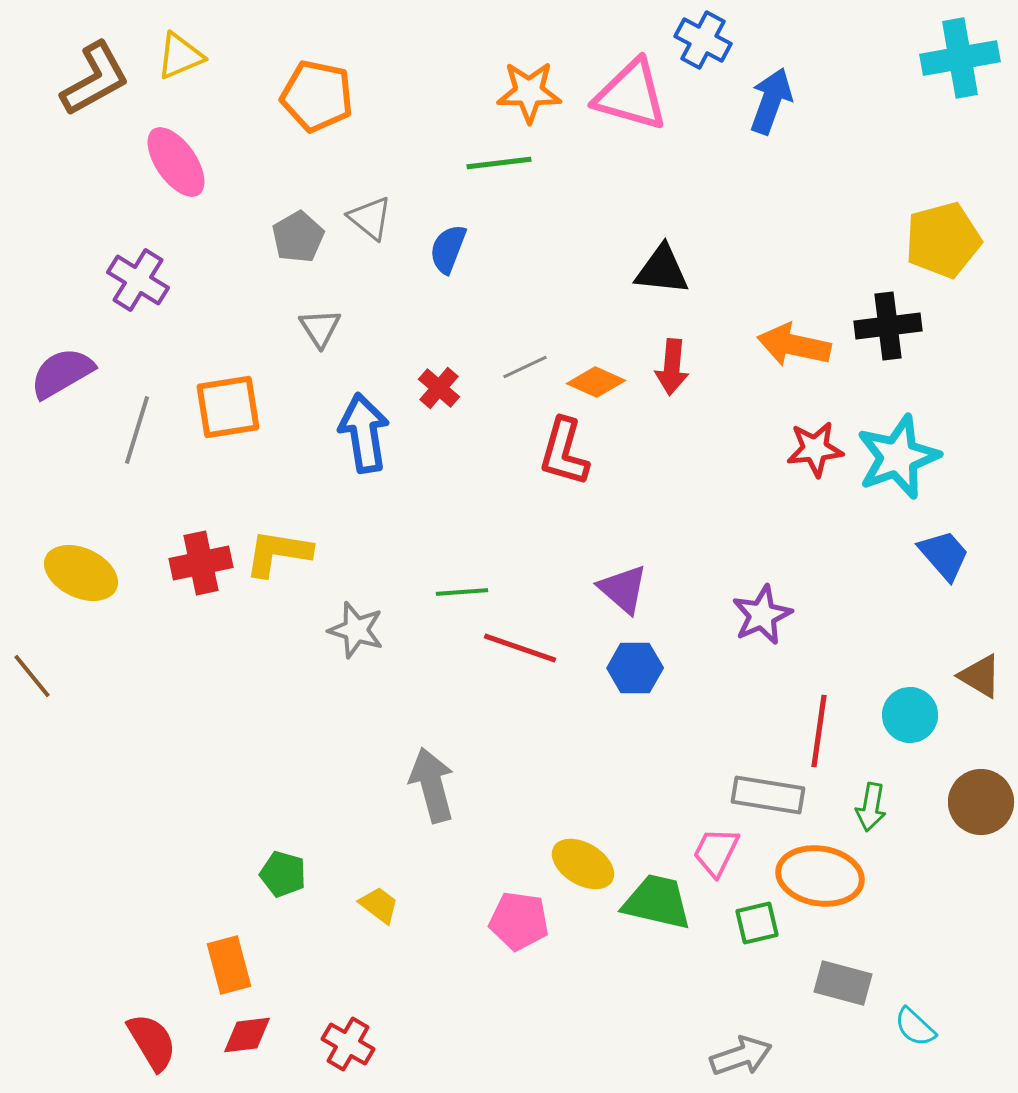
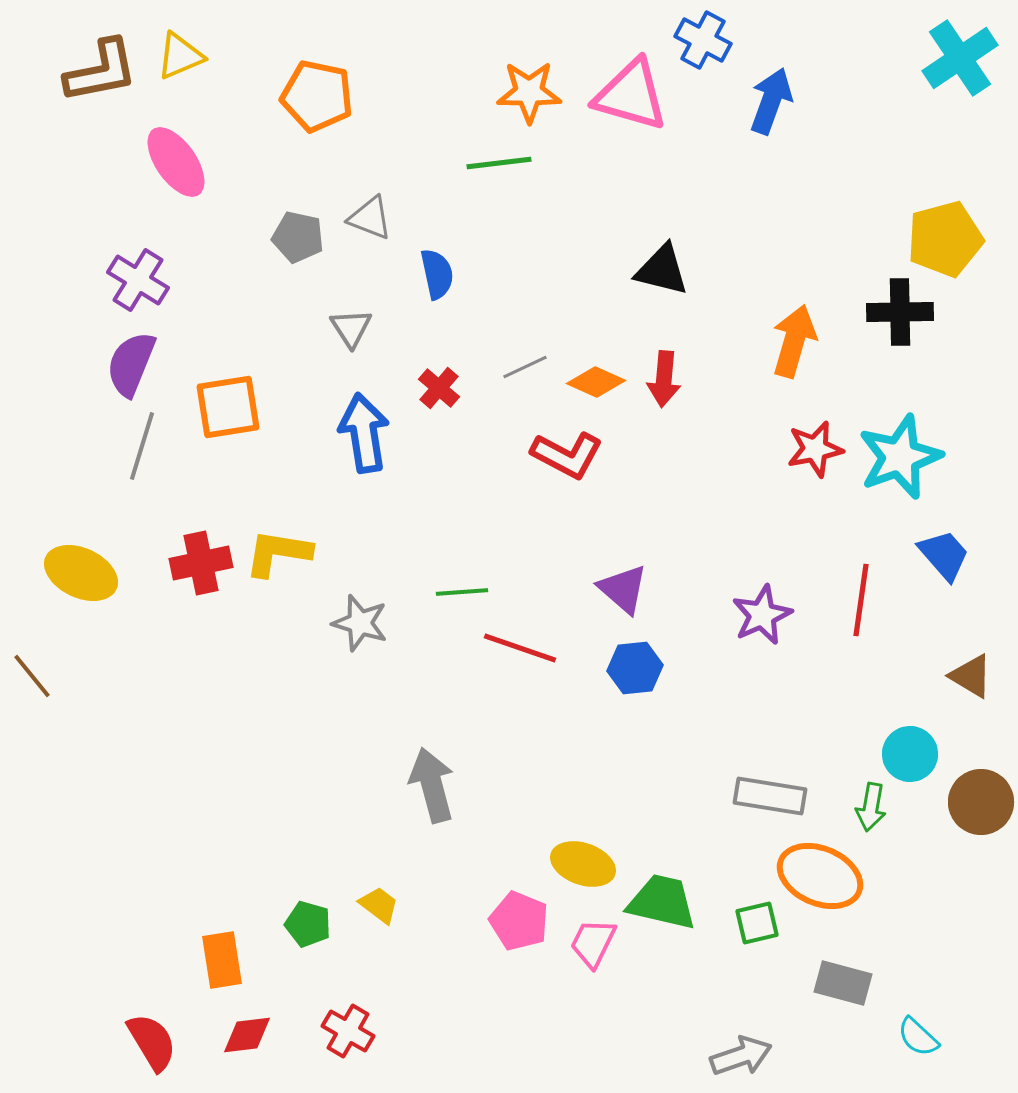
cyan cross at (960, 58): rotated 24 degrees counterclockwise
brown L-shape at (95, 79): moved 6 px right, 8 px up; rotated 18 degrees clockwise
gray triangle at (370, 218): rotated 18 degrees counterclockwise
gray pentagon at (298, 237): rotated 30 degrees counterclockwise
yellow pentagon at (943, 240): moved 2 px right, 1 px up
blue semicircle at (448, 249): moved 11 px left, 25 px down; rotated 147 degrees clockwise
black triangle at (662, 270): rotated 8 degrees clockwise
black cross at (888, 326): moved 12 px right, 14 px up; rotated 6 degrees clockwise
gray triangle at (320, 328): moved 31 px right
orange arrow at (794, 345): moved 4 px up; rotated 94 degrees clockwise
red arrow at (672, 367): moved 8 px left, 12 px down
purple semicircle at (62, 373): moved 69 px right, 9 px up; rotated 38 degrees counterclockwise
gray line at (137, 430): moved 5 px right, 16 px down
red star at (815, 449): rotated 6 degrees counterclockwise
red L-shape at (564, 452): moved 3 px right, 3 px down; rotated 78 degrees counterclockwise
cyan star at (898, 457): moved 2 px right
gray star at (356, 630): moved 4 px right, 7 px up
blue hexagon at (635, 668): rotated 6 degrees counterclockwise
brown triangle at (980, 676): moved 9 px left
cyan circle at (910, 715): moved 39 px down
red line at (819, 731): moved 42 px right, 131 px up
gray rectangle at (768, 795): moved 2 px right, 1 px down
pink trapezoid at (716, 852): moved 123 px left, 91 px down
yellow ellipse at (583, 864): rotated 12 degrees counterclockwise
green pentagon at (283, 874): moved 25 px right, 50 px down
orange ellipse at (820, 876): rotated 14 degrees clockwise
green trapezoid at (657, 902): moved 5 px right
pink pentagon at (519, 921): rotated 14 degrees clockwise
orange rectangle at (229, 965): moved 7 px left, 5 px up; rotated 6 degrees clockwise
cyan semicircle at (915, 1027): moved 3 px right, 10 px down
red cross at (348, 1044): moved 13 px up
